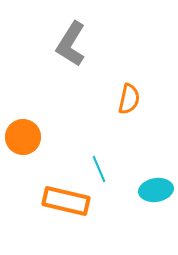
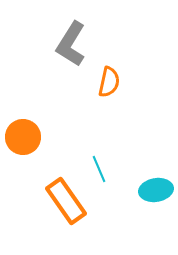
orange semicircle: moved 20 px left, 17 px up
orange rectangle: rotated 42 degrees clockwise
